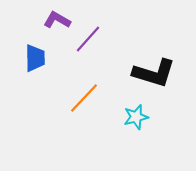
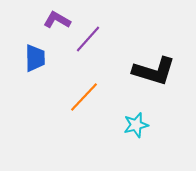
black L-shape: moved 2 px up
orange line: moved 1 px up
cyan star: moved 8 px down
